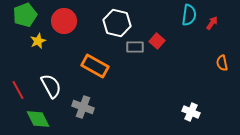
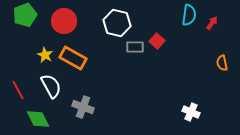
yellow star: moved 7 px right, 14 px down; rotated 21 degrees counterclockwise
orange rectangle: moved 22 px left, 8 px up
